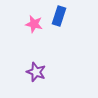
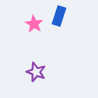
pink star: rotated 18 degrees clockwise
